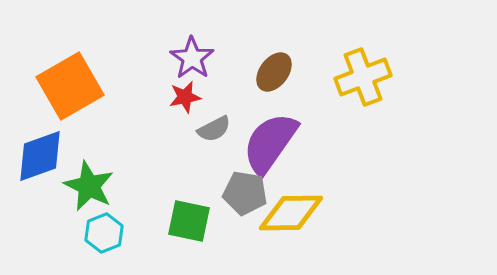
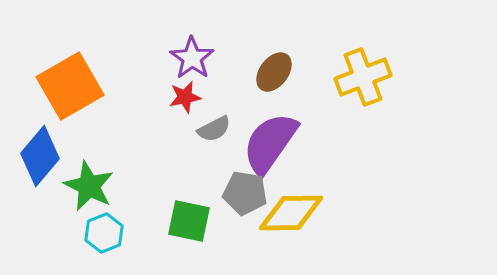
blue diamond: rotated 30 degrees counterclockwise
